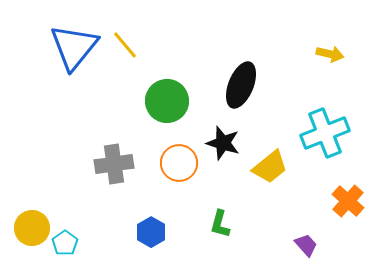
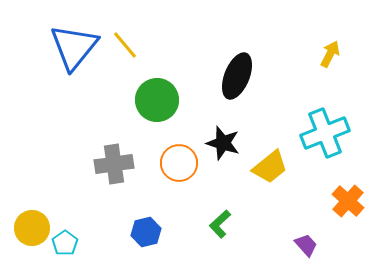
yellow arrow: rotated 76 degrees counterclockwise
black ellipse: moved 4 px left, 9 px up
green circle: moved 10 px left, 1 px up
green L-shape: rotated 32 degrees clockwise
blue hexagon: moved 5 px left; rotated 16 degrees clockwise
